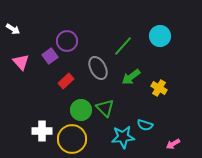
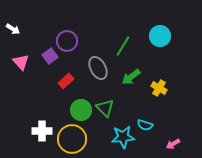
green line: rotated 10 degrees counterclockwise
